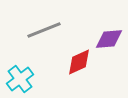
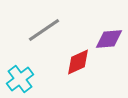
gray line: rotated 12 degrees counterclockwise
red diamond: moved 1 px left
